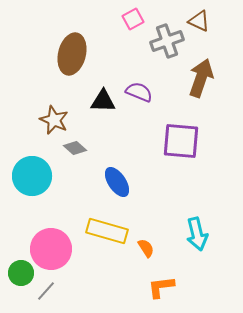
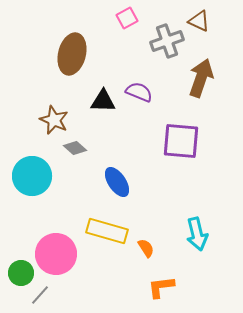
pink square: moved 6 px left, 1 px up
pink circle: moved 5 px right, 5 px down
gray line: moved 6 px left, 4 px down
